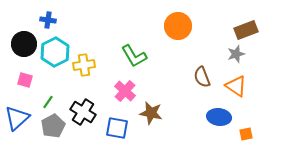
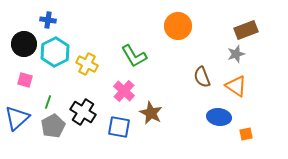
yellow cross: moved 3 px right, 1 px up; rotated 35 degrees clockwise
pink cross: moved 1 px left
green line: rotated 16 degrees counterclockwise
brown star: rotated 15 degrees clockwise
blue square: moved 2 px right, 1 px up
